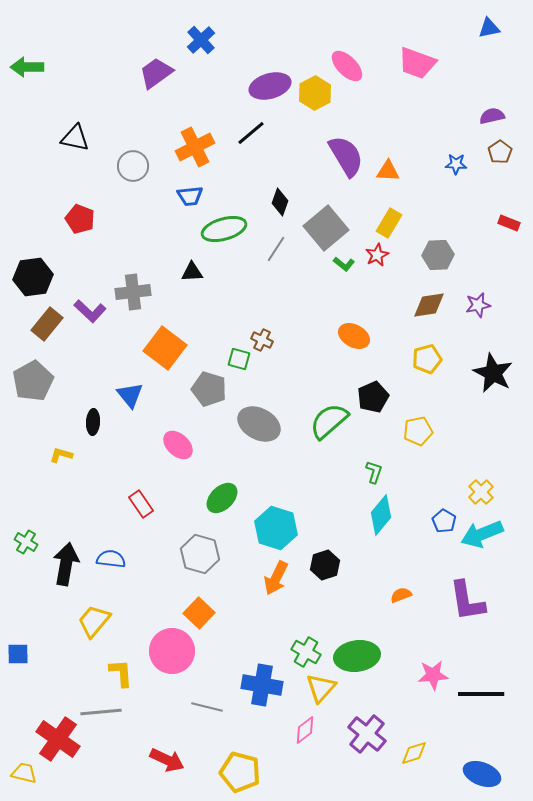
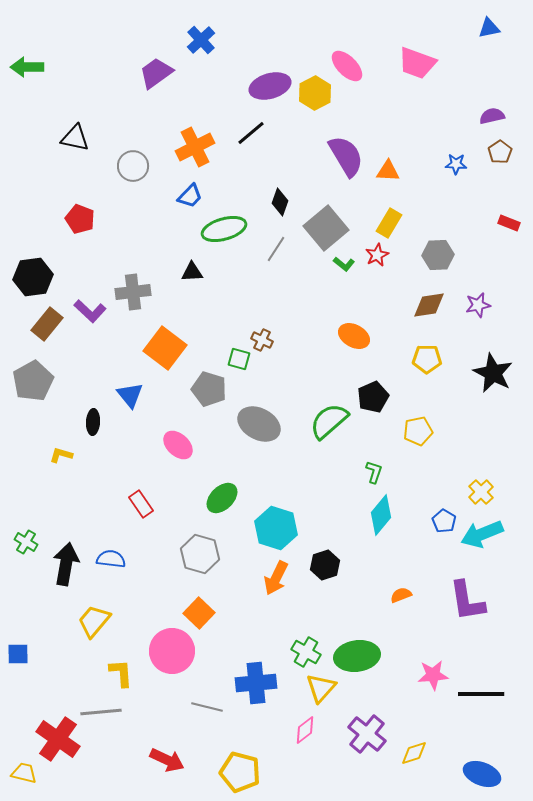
blue trapezoid at (190, 196): rotated 40 degrees counterclockwise
yellow pentagon at (427, 359): rotated 16 degrees clockwise
blue cross at (262, 685): moved 6 px left, 2 px up; rotated 15 degrees counterclockwise
